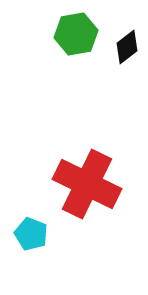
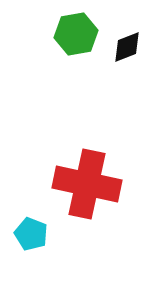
black diamond: rotated 16 degrees clockwise
red cross: rotated 14 degrees counterclockwise
